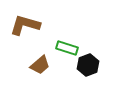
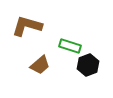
brown L-shape: moved 2 px right, 1 px down
green rectangle: moved 3 px right, 2 px up
